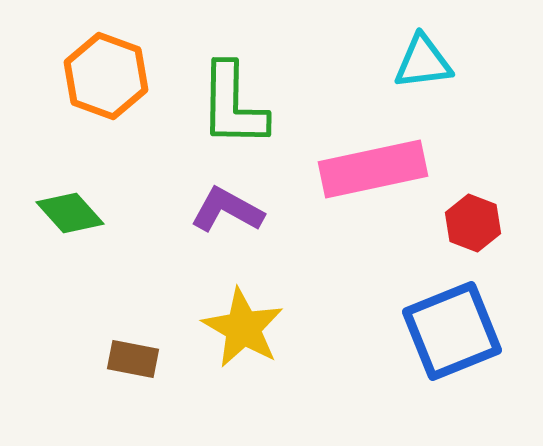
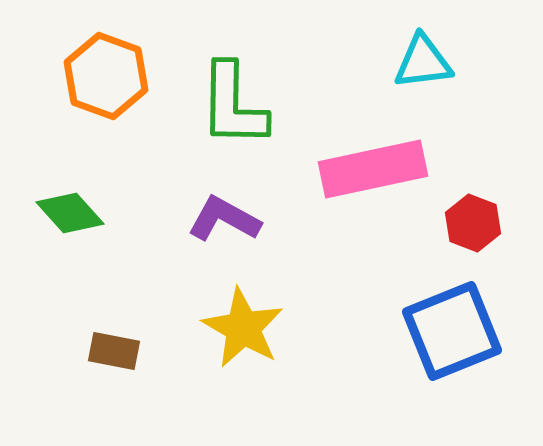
purple L-shape: moved 3 px left, 9 px down
brown rectangle: moved 19 px left, 8 px up
